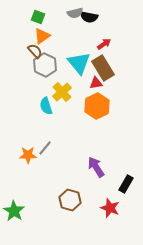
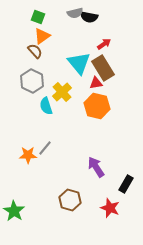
gray hexagon: moved 13 px left, 16 px down
orange hexagon: rotated 20 degrees counterclockwise
